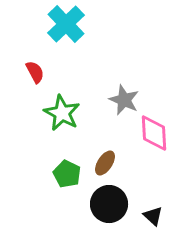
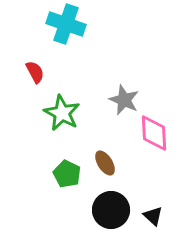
cyan cross: rotated 27 degrees counterclockwise
brown ellipse: rotated 65 degrees counterclockwise
black circle: moved 2 px right, 6 px down
